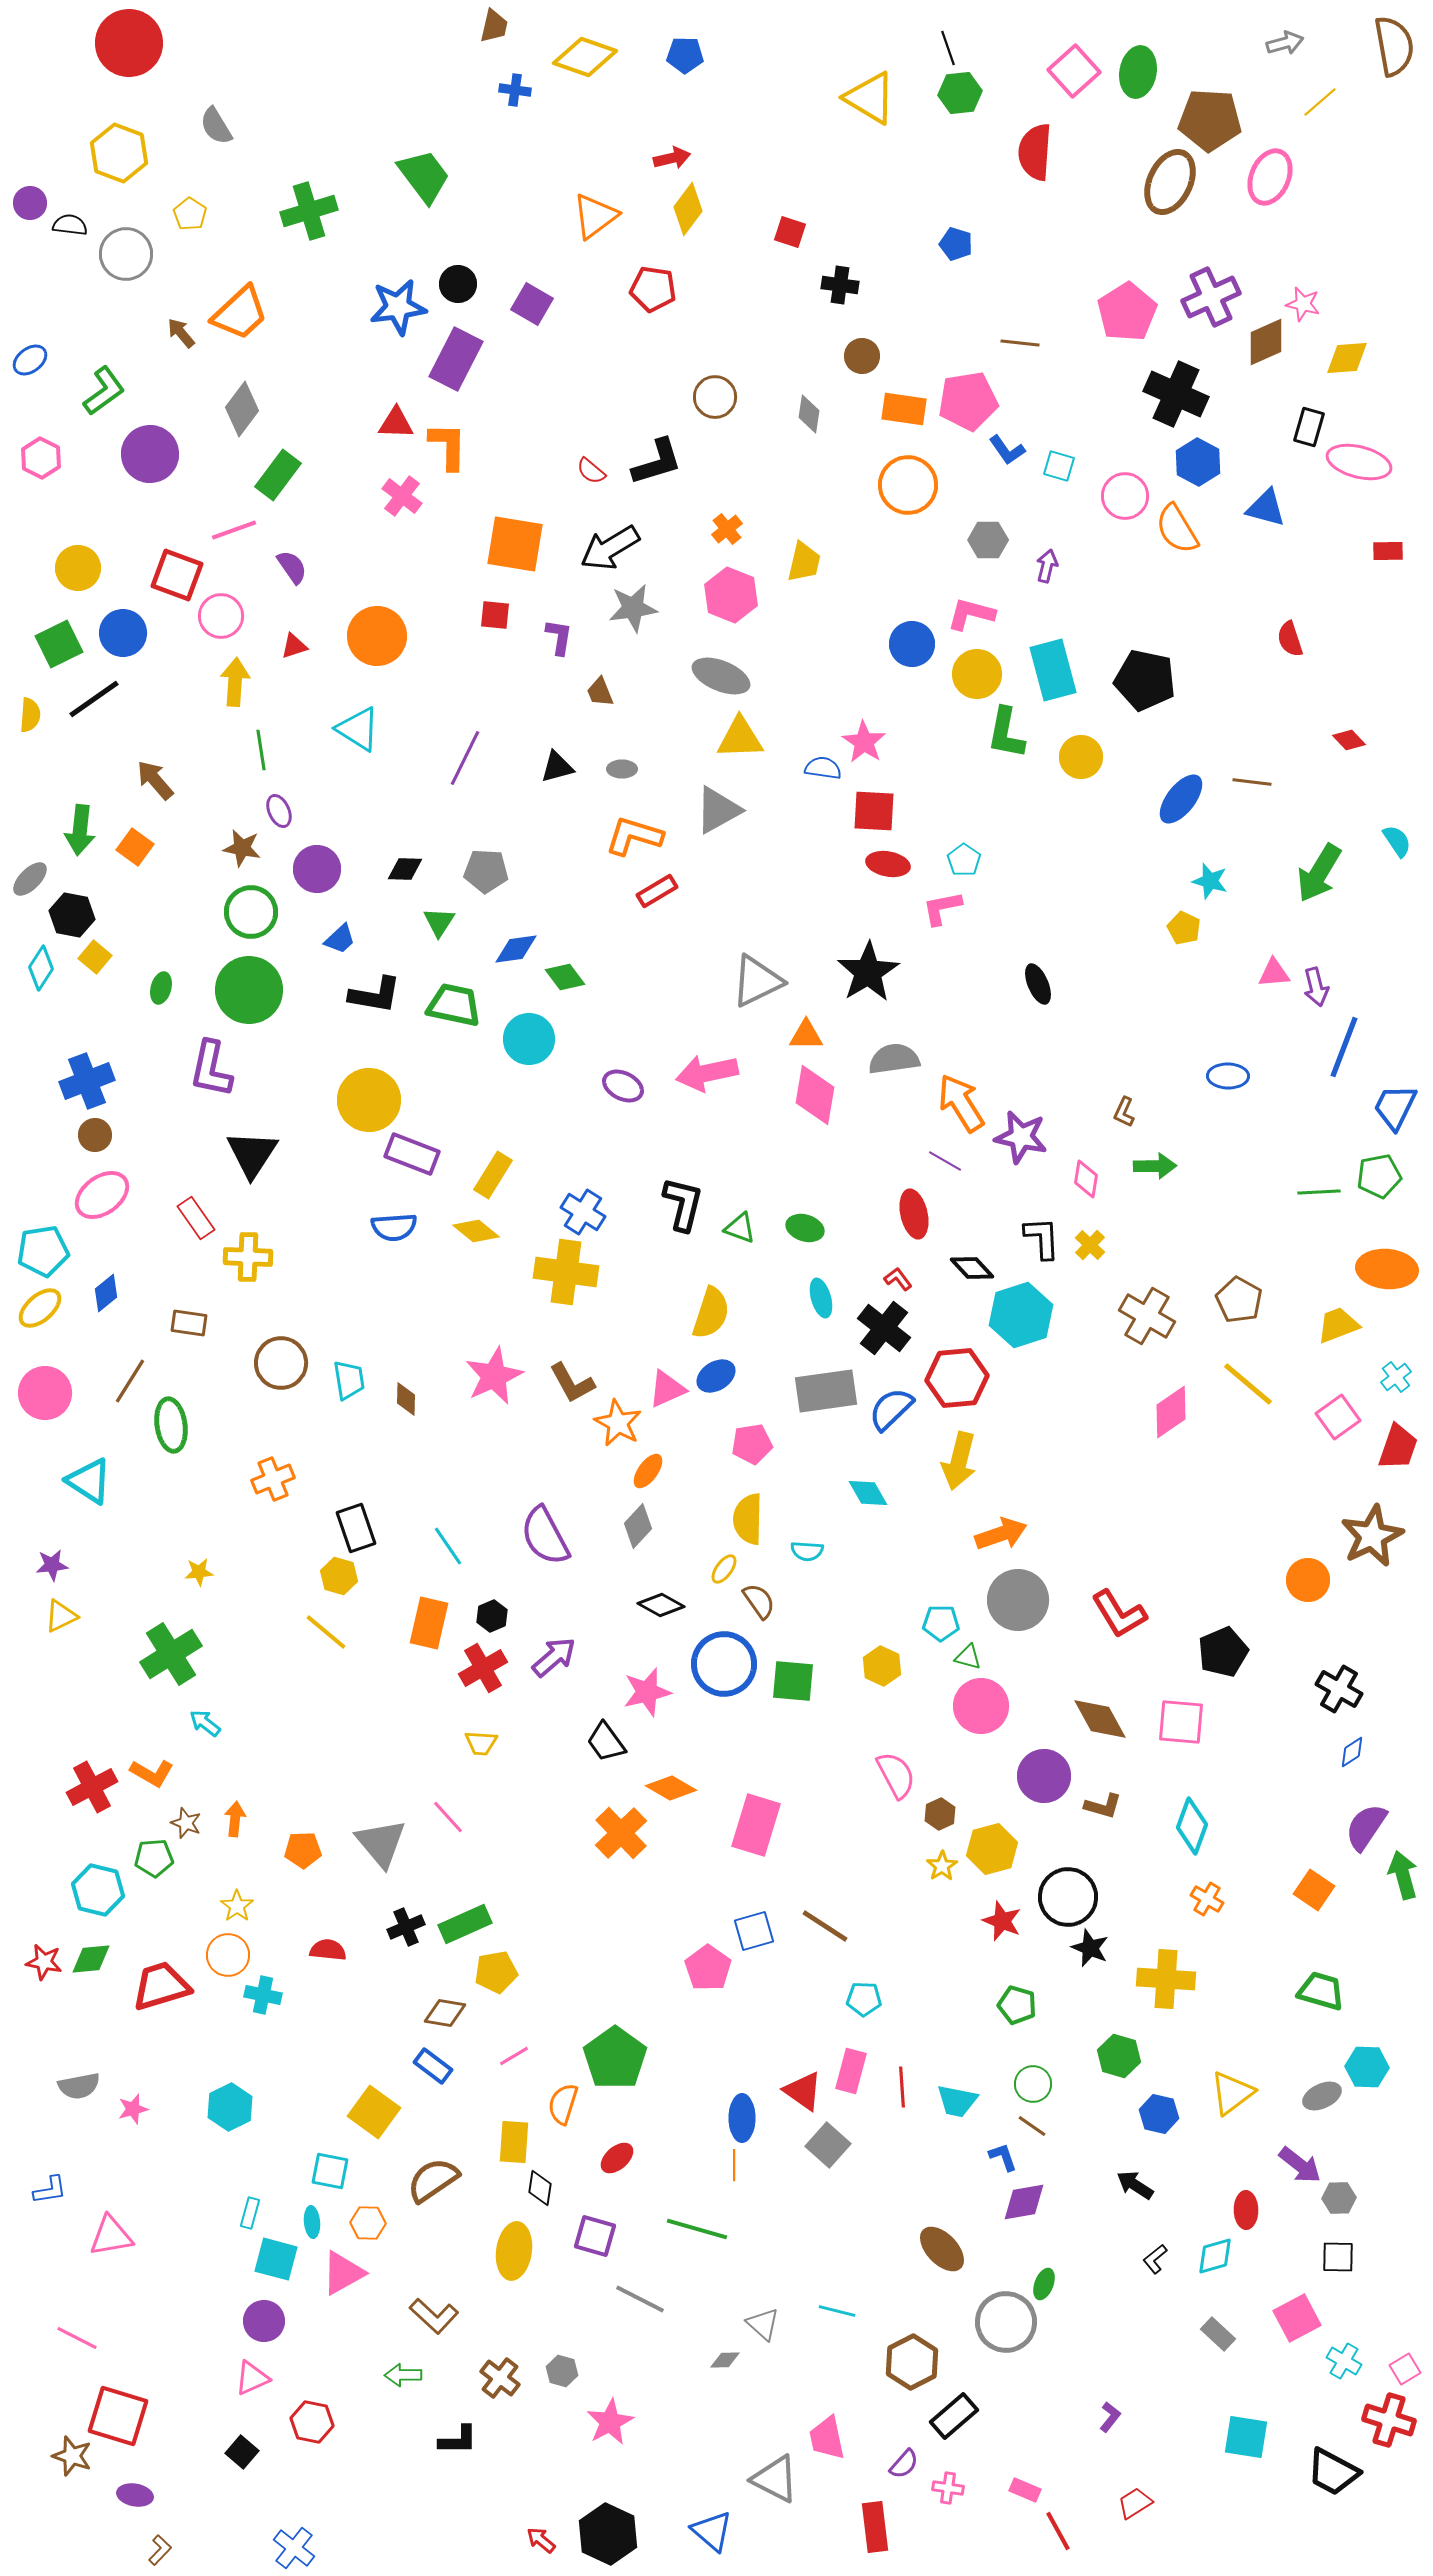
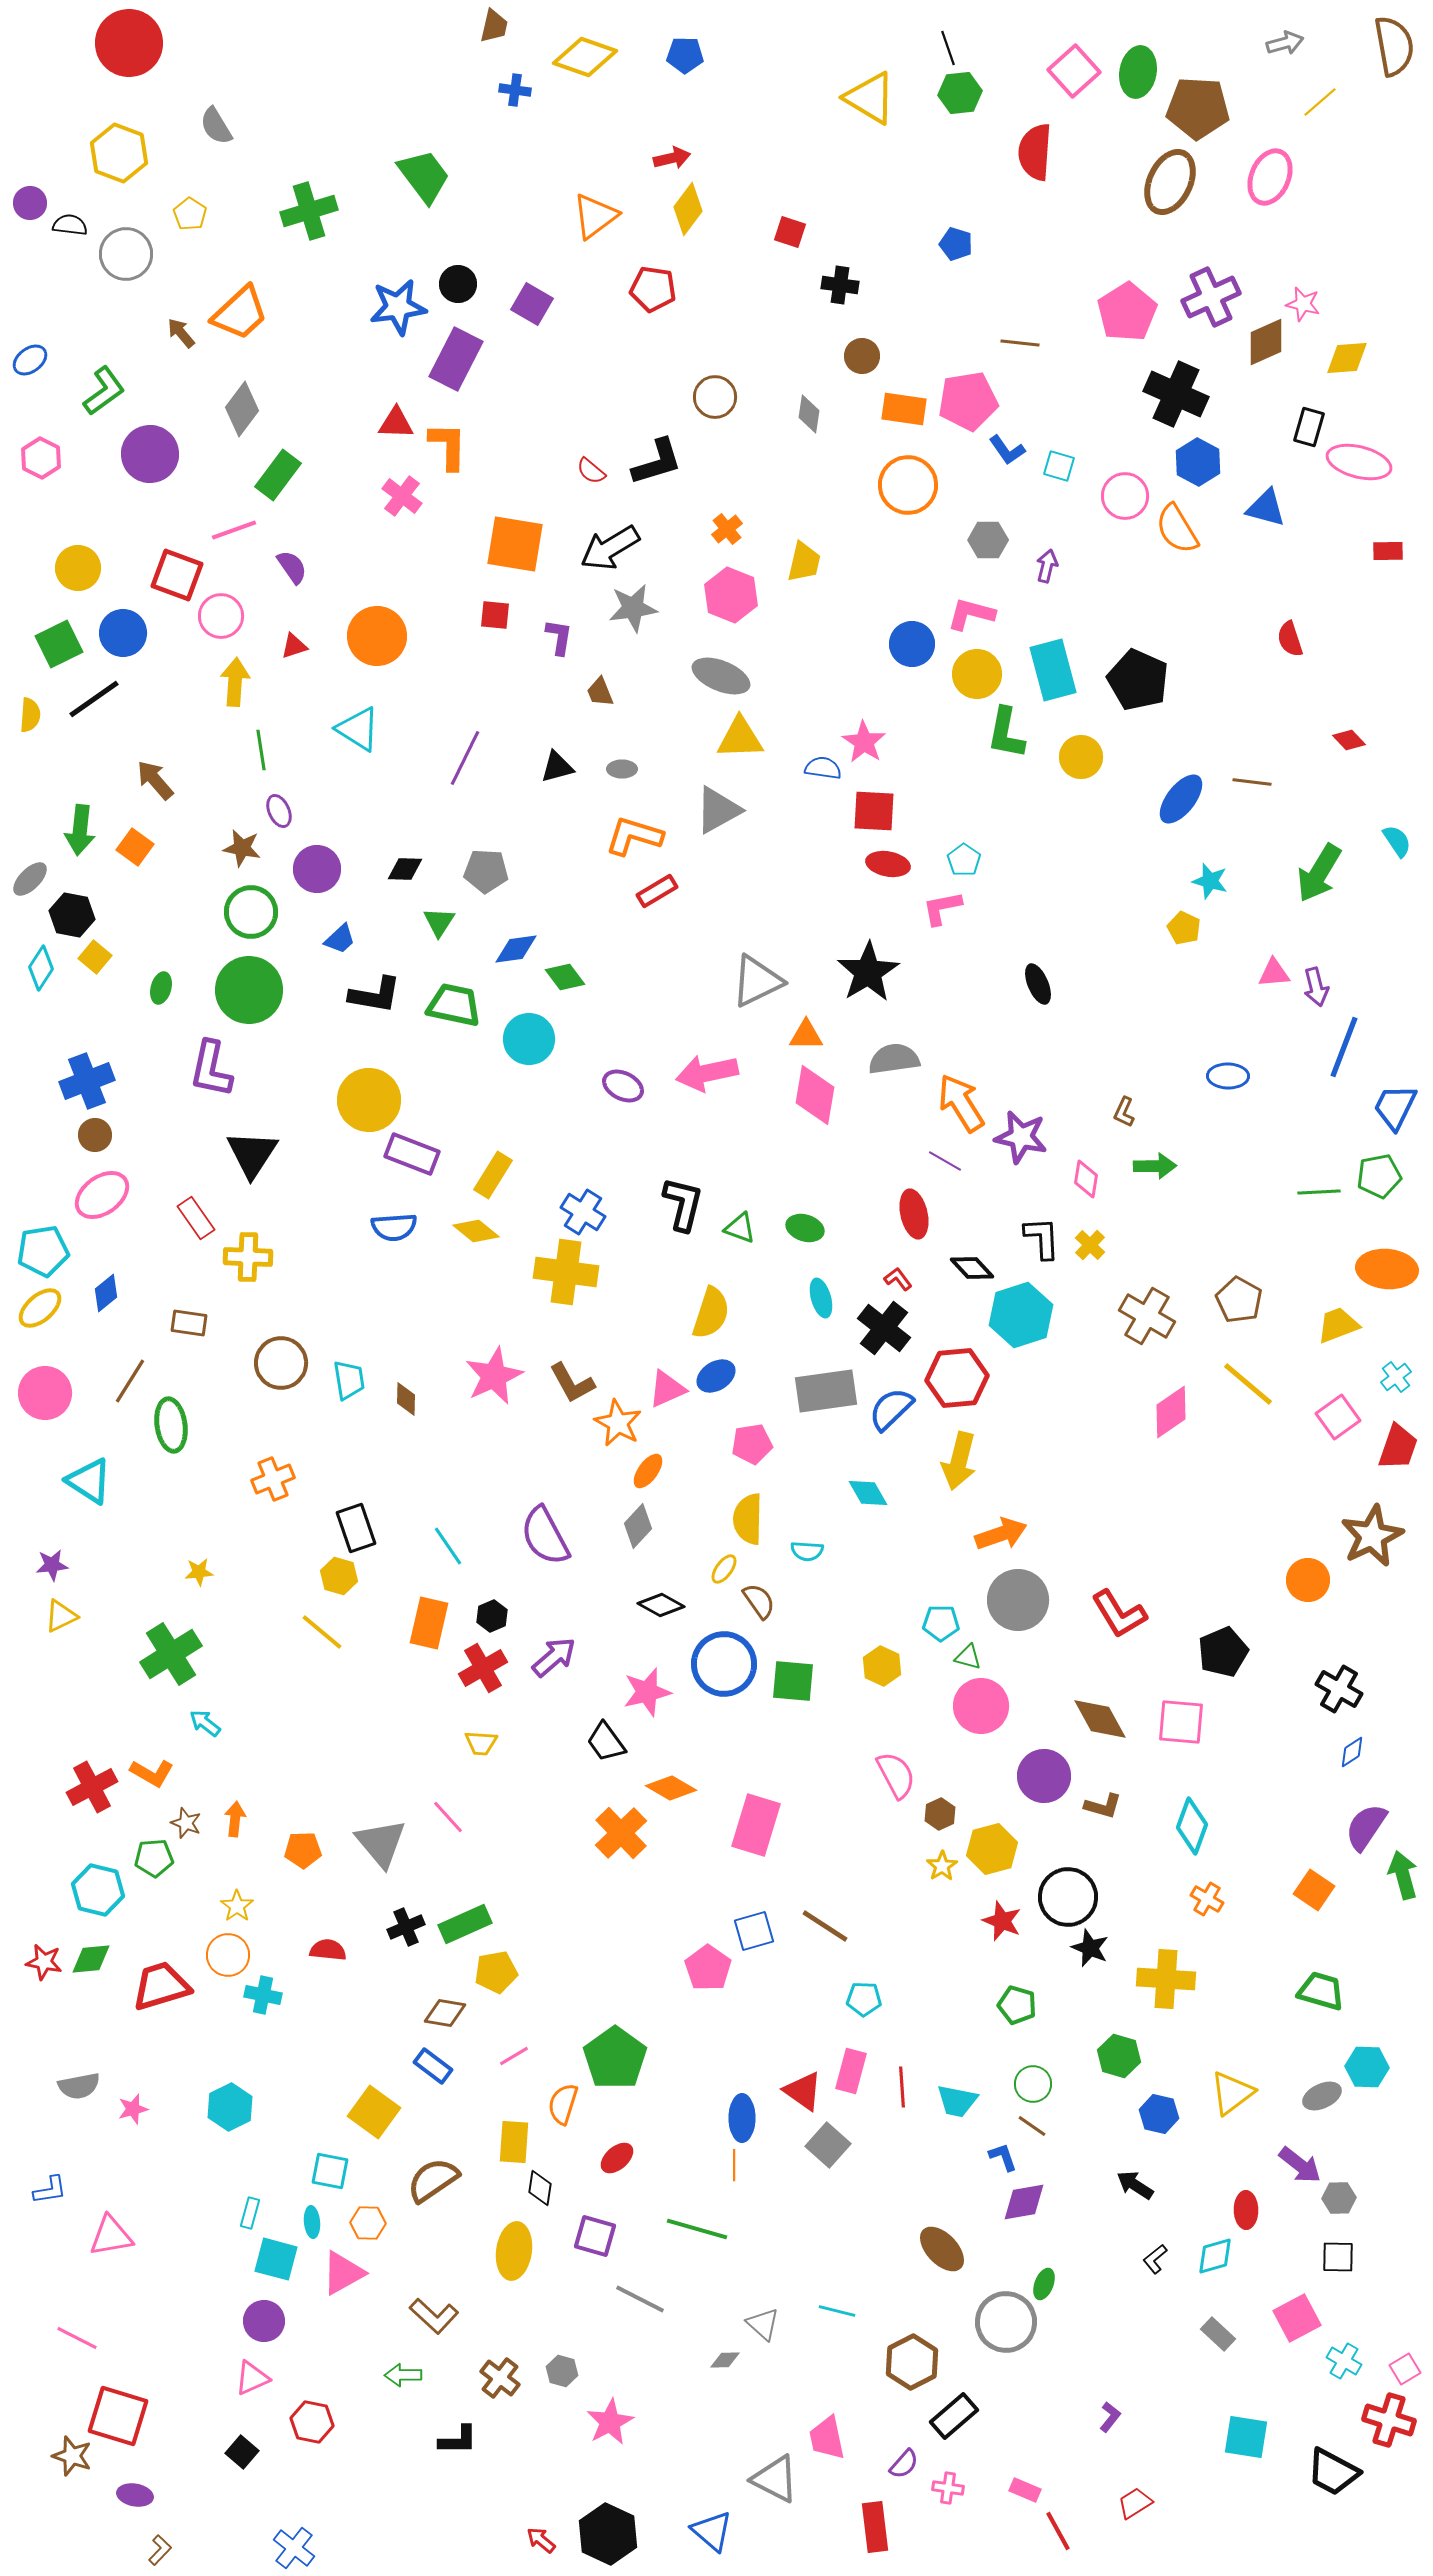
brown pentagon at (1210, 120): moved 12 px left, 12 px up
black pentagon at (1145, 680): moved 7 px left; rotated 12 degrees clockwise
yellow line at (326, 1632): moved 4 px left
